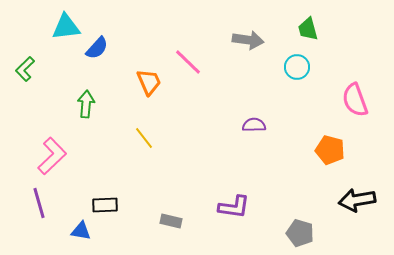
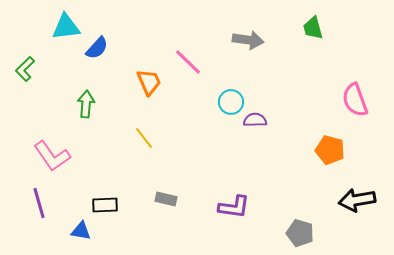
green trapezoid: moved 5 px right, 1 px up
cyan circle: moved 66 px left, 35 px down
purple semicircle: moved 1 px right, 5 px up
pink L-shape: rotated 99 degrees clockwise
gray rectangle: moved 5 px left, 22 px up
